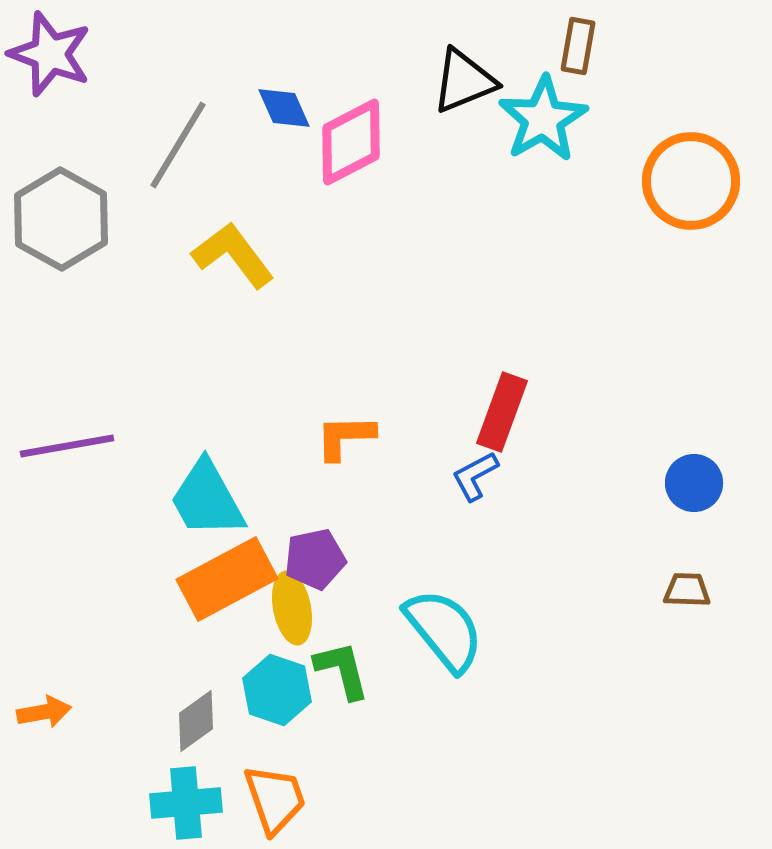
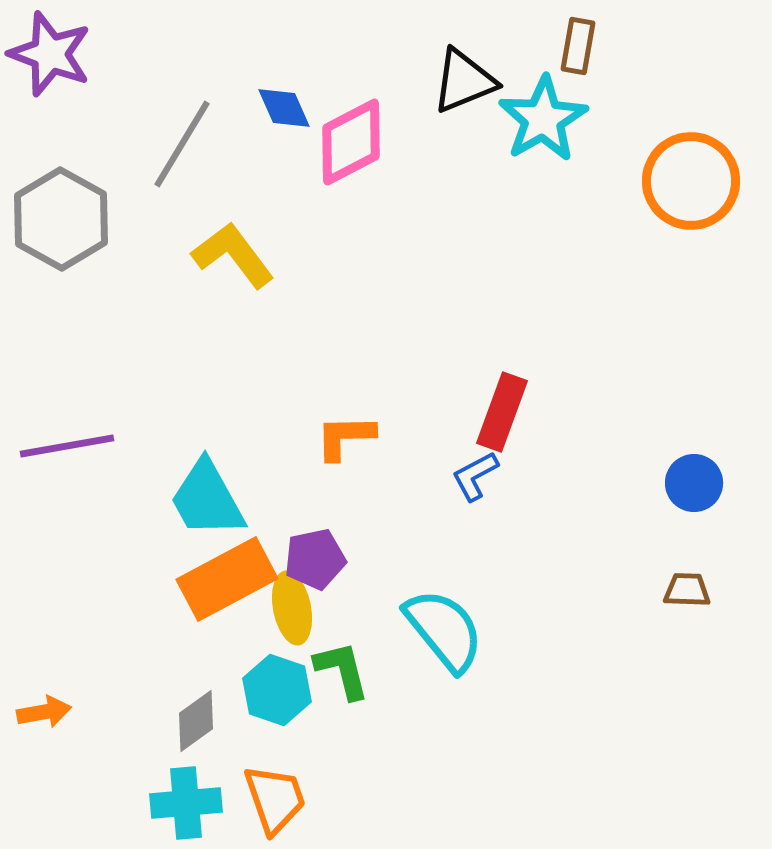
gray line: moved 4 px right, 1 px up
